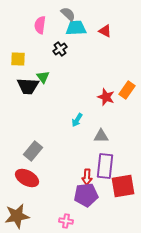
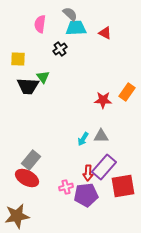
gray semicircle: moved 2 px right
pink semicircle: moved 1 px up
red triangle: moved 2 px down
orange rectangle: moved 2 px down
red star: moved 3 px left, 3 px down; rotated 18 degrees counterclockwise
cyan arrow: moved 6 px right, 19 px down
gray rectangle: moved 2 px left, 9 px down
purple rectangle: moved 1 px left, 1 px down; rotated 35 degrees clockwise
red arrow: moved 1 px right, 4 px up
pink cross: moved 34 px up; rotated 24 degrees counterclockwise
